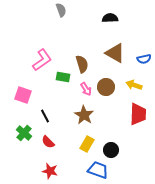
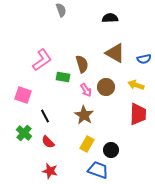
yellow arrow: moved 2 px right
pink arrow: moved 1 px down
